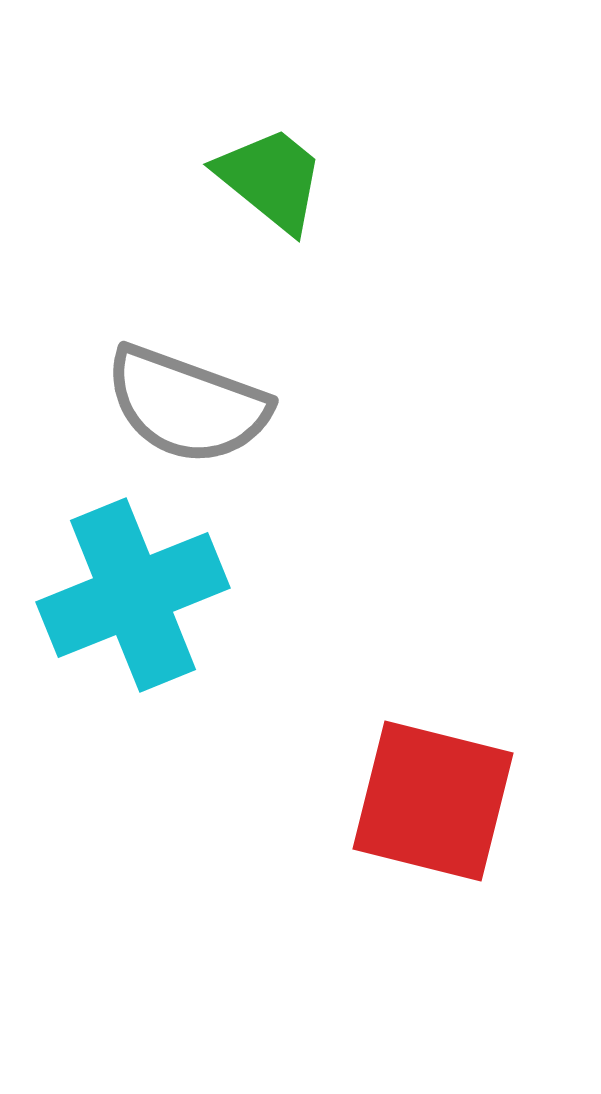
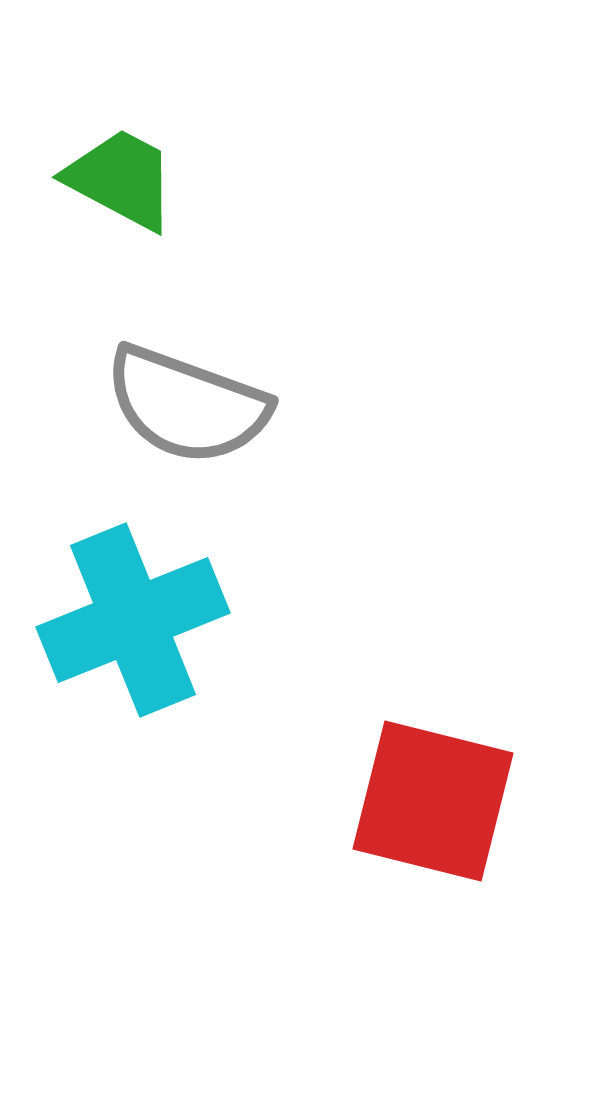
green trapezoid: moved 150 px left; rotated 11 degrees counterclockwise
cyan cross: moved 25 px down
